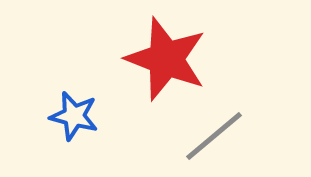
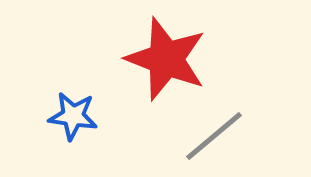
blue star: moved 1 px left; rotated 6 degrees counterclockwise
